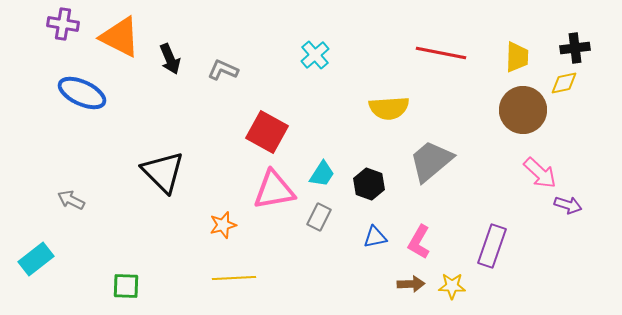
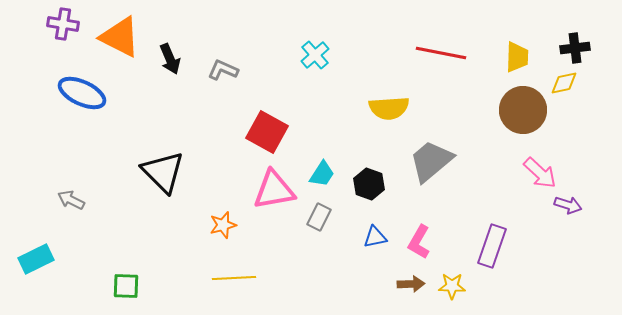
cyan rectangle: rotated 12 degrees clockwise
